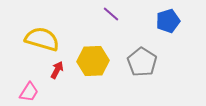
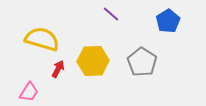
blue pentagon: rotated 15 degrees counterclockwise
red arrow: moved 1 px right, 1 px up
